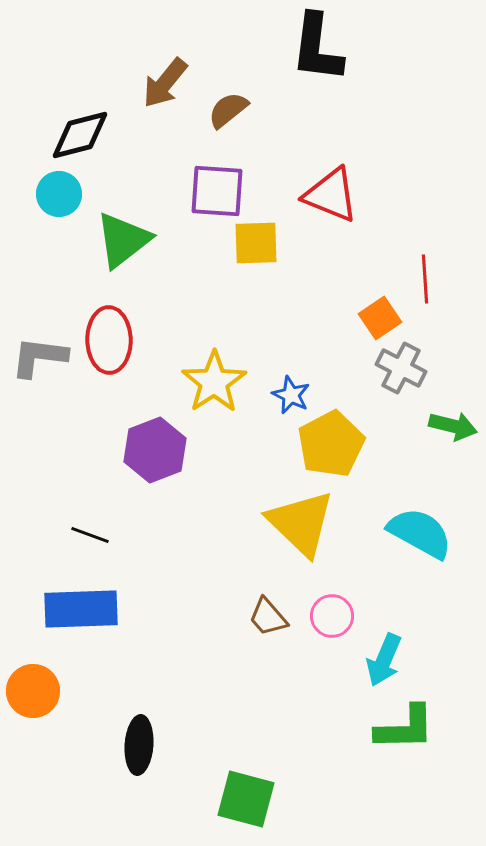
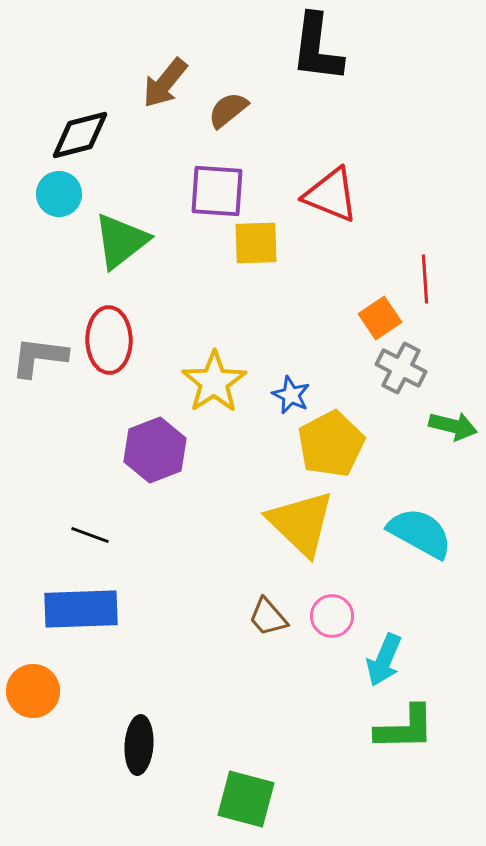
green triangle: moved 2 px left, 1 px down
